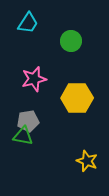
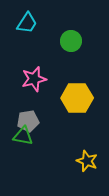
cyan trapezoid: moved 1 px left
